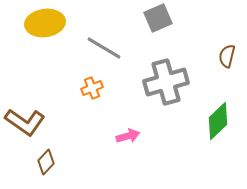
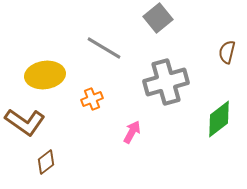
gray square: rotated 16 degrees counterclockwise
yellow ellipse: moved 52 px down
brown semicircle: moved 4 px up
orange cross: moved 11 px down
green diamond: moved 1 px right, 2 px up; rotated 6 degrees clockwise
pink arrow: moved 4 px right, 4 px up; rotated 45 degrees counterclockwise
brown diamond: rotated 10 degrees clockwise
